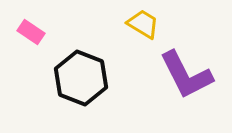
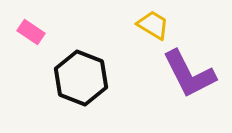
yellow trapezoid: moved 10 px right, 1 px down
purple L-shape: moved 3 px right, 1 px up
